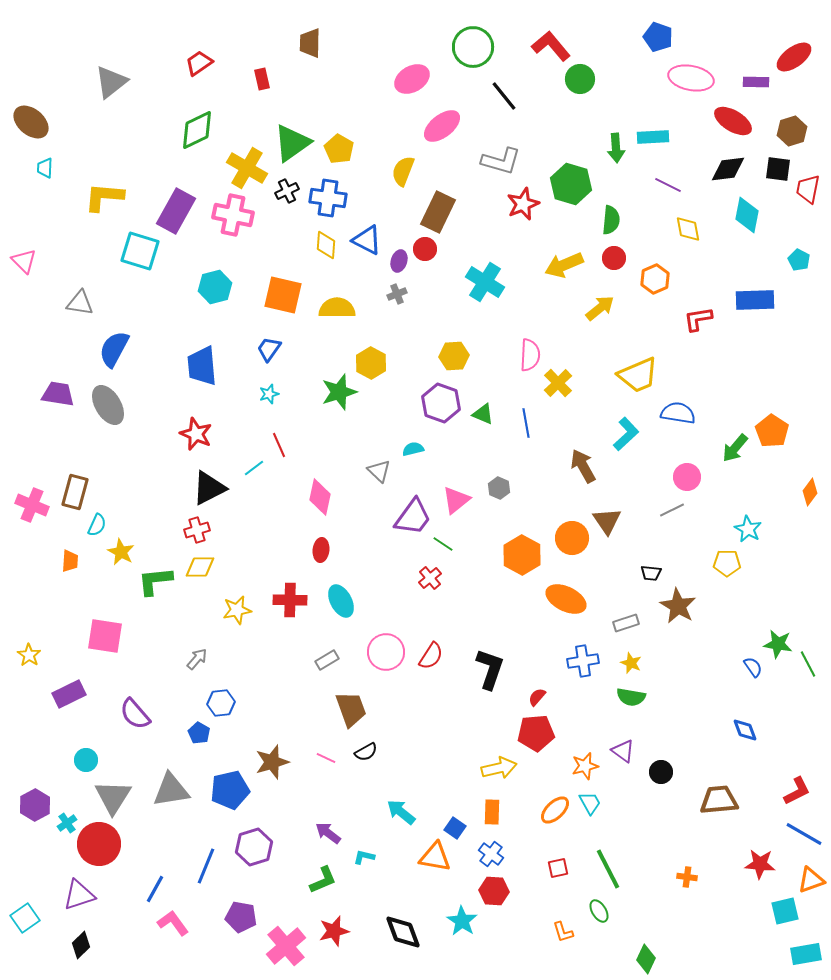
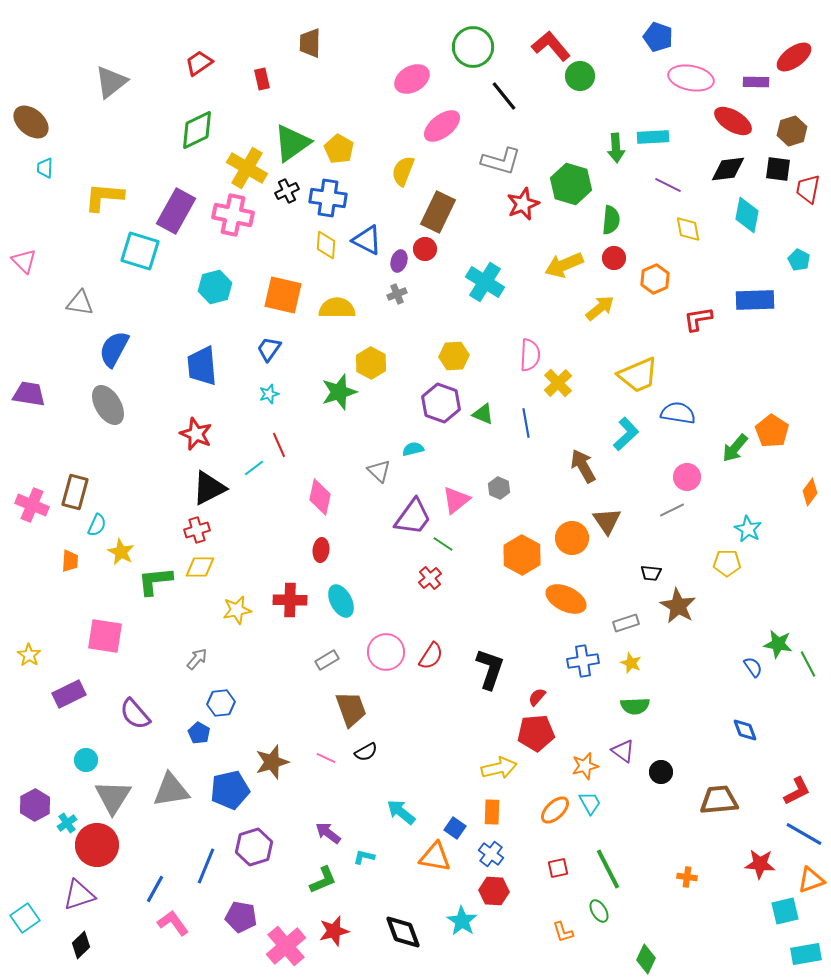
green circle at (580, 79): moved 3 px up
purple trapezoid at (58, 394): moved 29 px left
green semicircle at (631, 697): moved 4 px right, 9 px down; rotated 12 degrees counterclockwise
red circle at (99, 844): moved 2 px left, 1 px down
